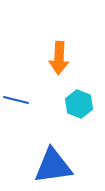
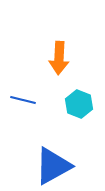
blue line: moved 7 px right
blue triangle: rotated 21 degrees counterclockwise
